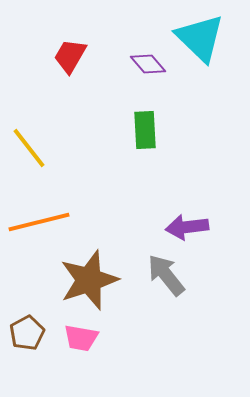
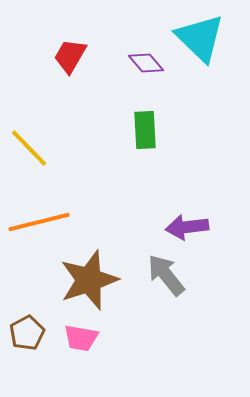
purple diamond: moved 2 px left, 1 px up
yellow line: rotated 6 degrees counterclockwise
